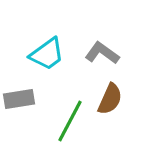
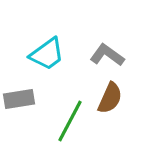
gray L-shape: moved 5 px right, 2 px down
brown semicircle: moved 1 px up
